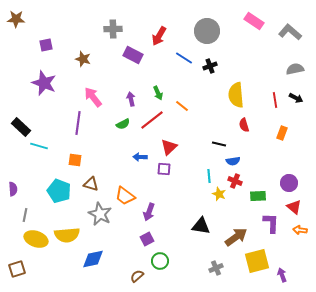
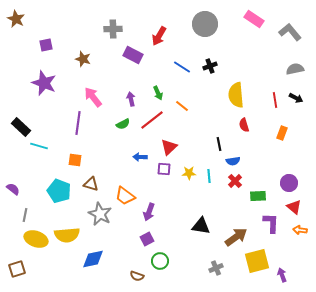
brown star at (16, 19): rotated 24 degrees clockwise
pink rectangle at (254, 21): moved 2 px up
gray circle at (207, 31): moved 2 px left, 7 px up
gray L-shape at (290, 32): rotated 10 degrees clockwise
blue line at (184, 58): moved 2 px left, 9 px down
black line at (219, 144): rotated 64 degrees clockwise
red cross at (235, 181): rotated 24 degrees clockwise
purple semicircle at (13, 189): rotated 48 degrees counterclockwise
yellow star at (219, 194): moved 30 px left, 21 px up; rotated 24 degrees counterclockwise
brown semicircle at (137, 276): rotated 120 degrees counterclockwise
